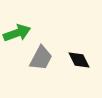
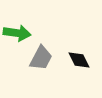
green arrow: rotated 28 degrees clockwise
